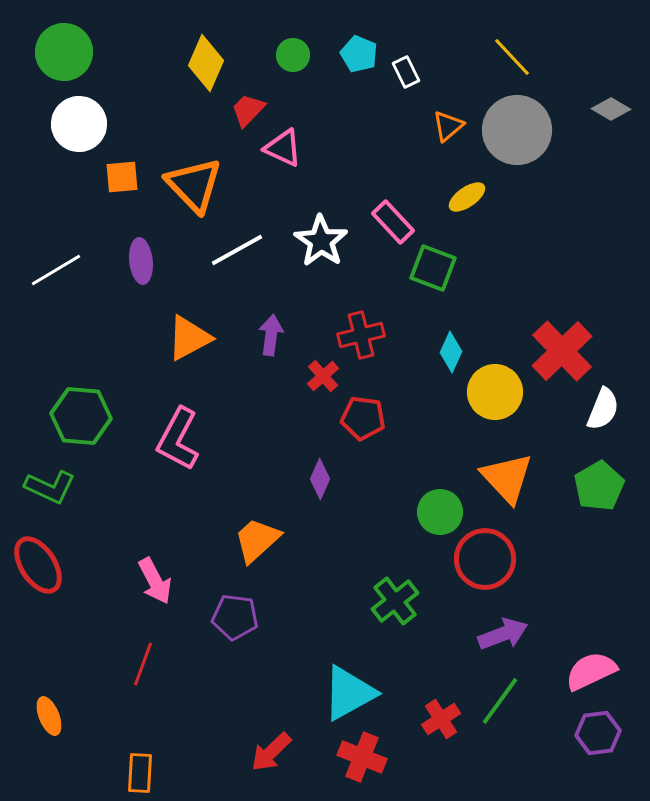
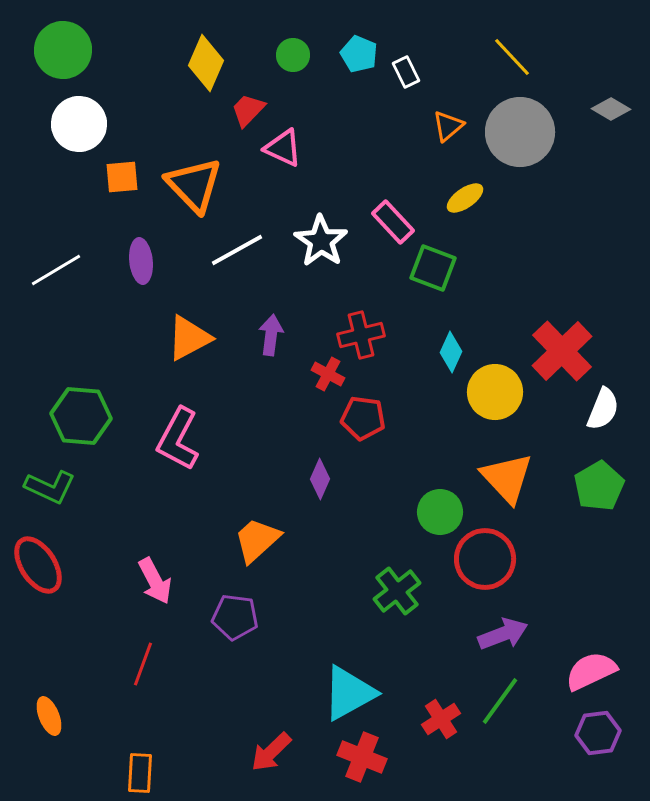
green circle at (64, 52): moved 1 px left, 2 px up
gray circle at (517, 130): moved 3 px right, 2 px down
yellow ellipse at (467, 197): moved 2 px left, 1 px down
red cross at (323, 376): moved 5 px right, 2 px up; rotated 20 degrees counterclockwise
green cross at (395, 601): moved 2 px right, 10 px up
